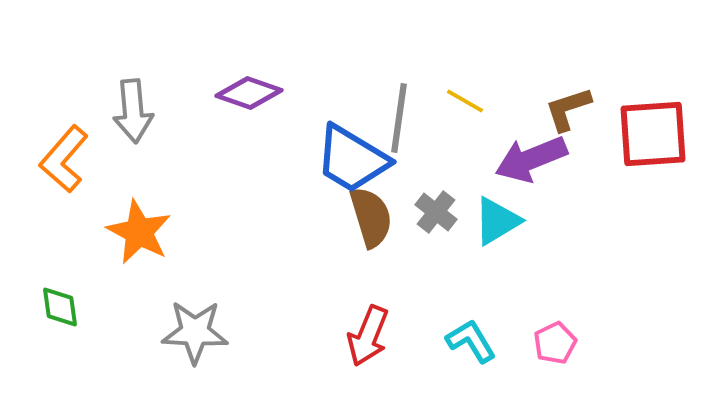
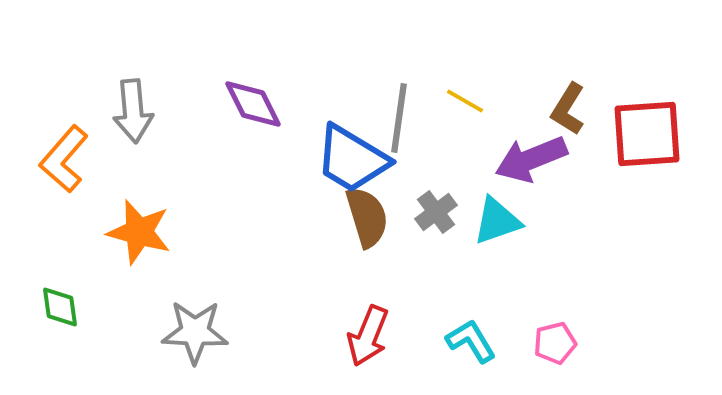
purple diamond: moved 4 px right, 11 px down; rotated 44 degrees clockwise
brown L-shape: rotated 40 degrees counterclockwise
red square: moved 6 px left
gray cross: rotated 15 degrees clockwise
brown semicircle: moved 4 px left
cyan triangle: rotated 12 degrees clockwise
orange star: rotated 12 degrees counterclockwise
pink pentagon: rotated 12 degrees clockwise
